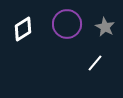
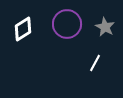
white line: rotated 12 degrees counterclockwise
